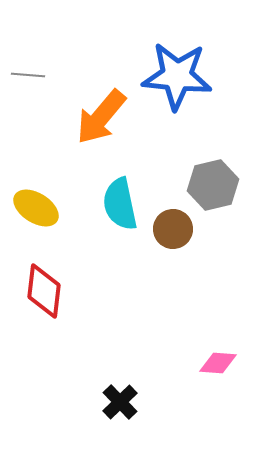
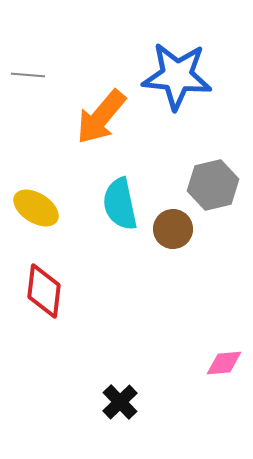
pink diamond: moved 6 px right; rotated 9 degrees counterclockwise
